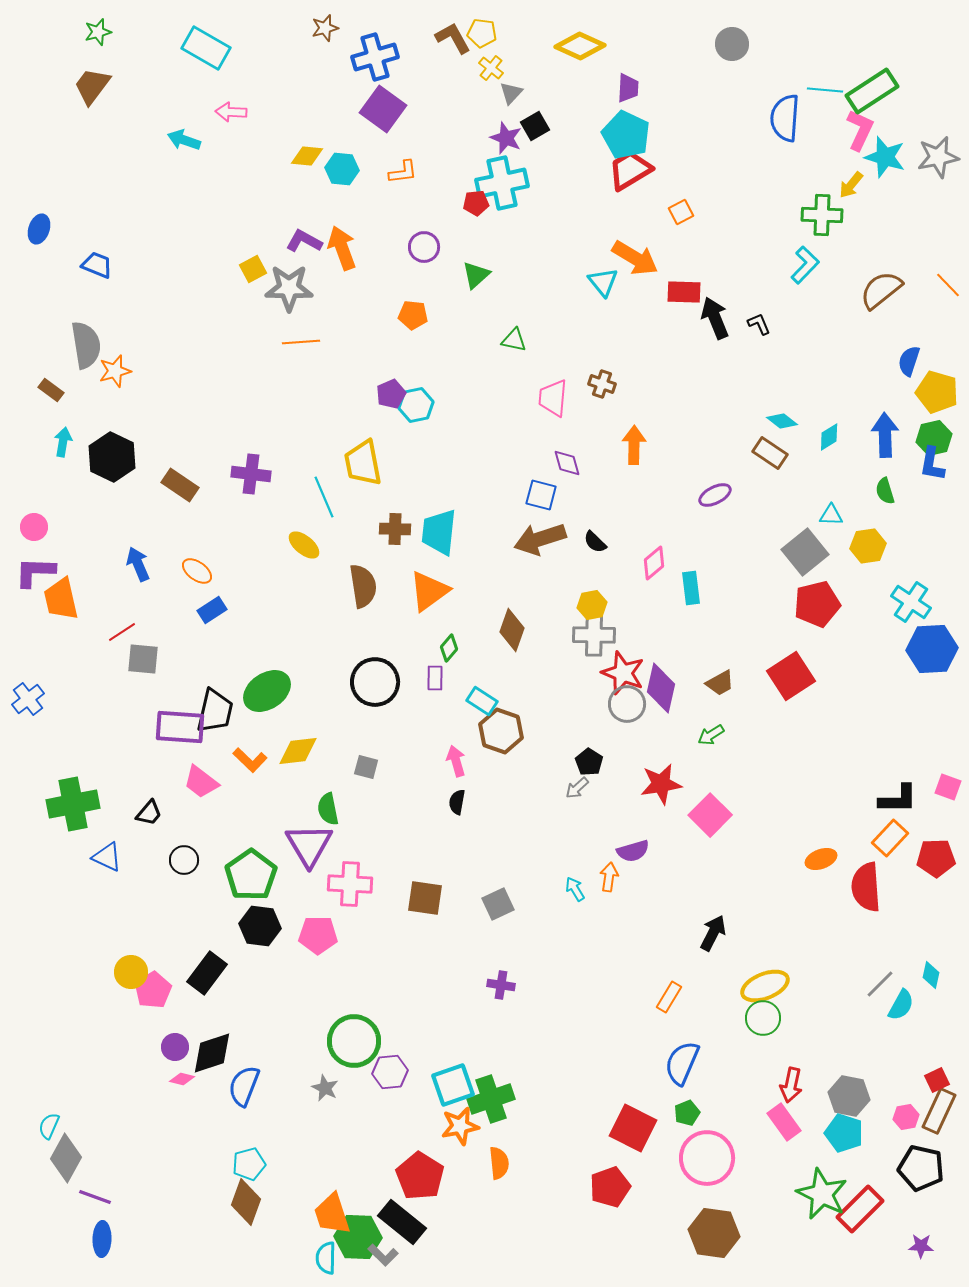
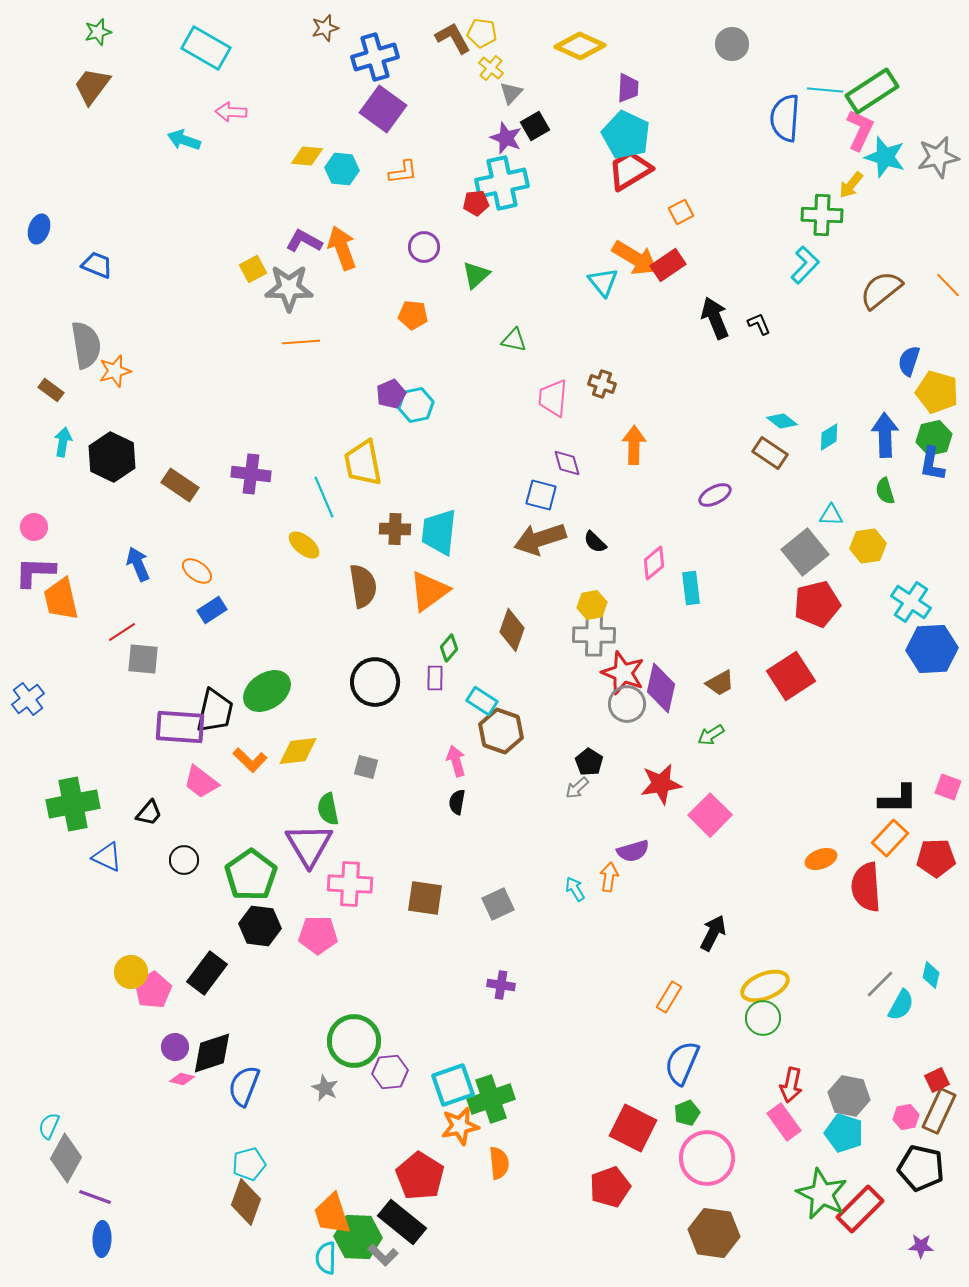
red rectangle at (684, 292): moved 16 px left, 27 px up; rotated 36 degrees counterclockwise
